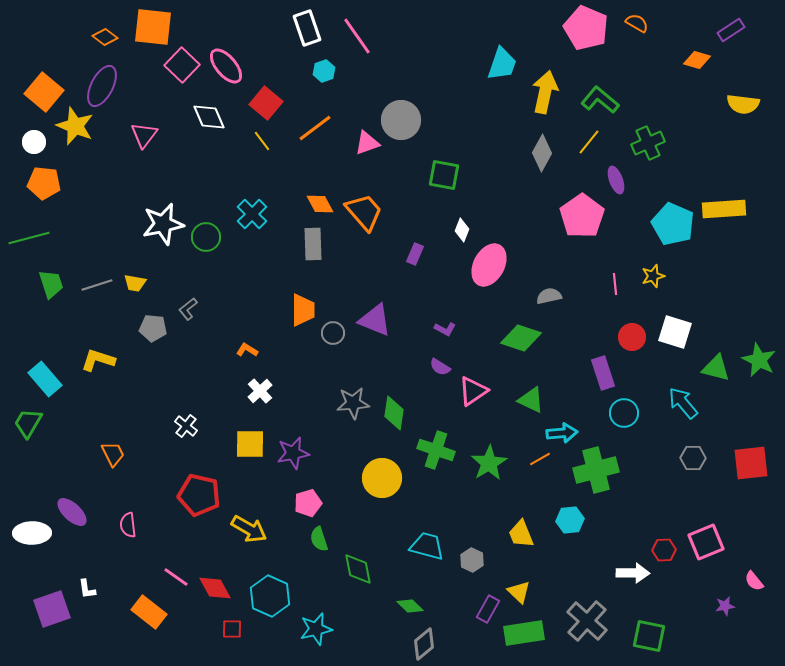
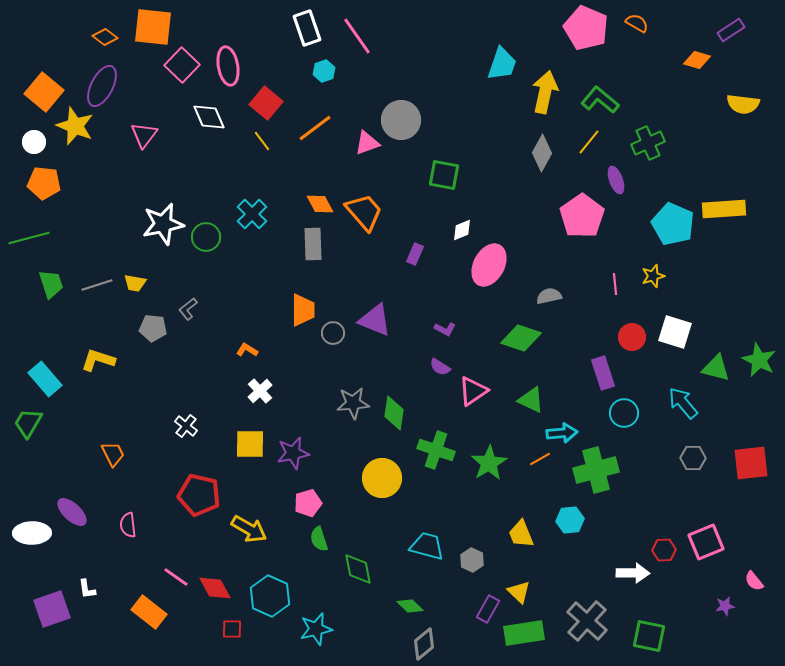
pink ellipse at (226, 66): moved 2 px right; rotated 30 degrees clockwise
white diamond at (462, 230): rotated 45 degrees clockwise
